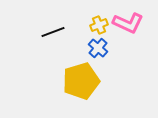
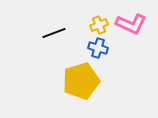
pink L-shape: moved 3 px right, 1 px down
black line: moved 1 px right, 1 px down
blue cross: rotated 24 degrees counterclockwise
